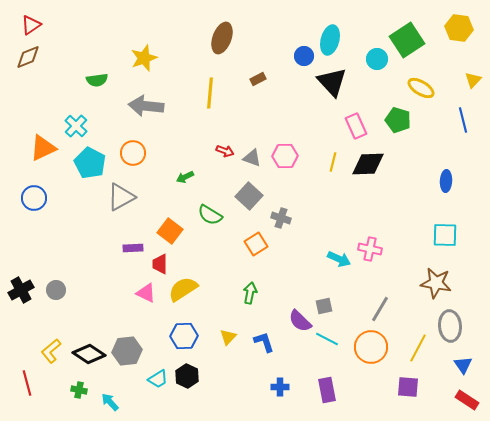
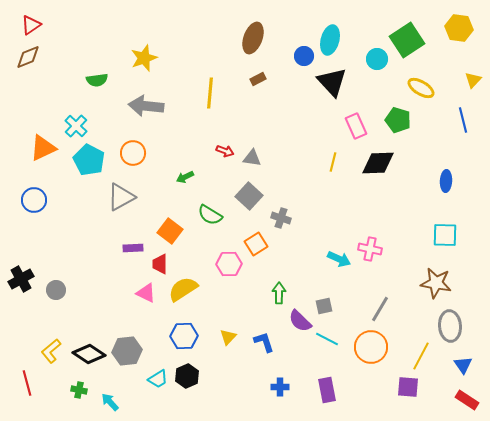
brown ellipse at (222, 38): moved 31 px right
pink hexagon at (285, 156): moved 56 px left, 108 px down
gray triangle at (252, 158): rotated 12 degrees counterclockwise
cyan pentagon at (90, 163): moved 1 px left, 3 px up
black diamond at (368, 164): moved 10 px right, 1 px up
blue circle at (34, 198): moved 2 px down
black cross at (21, 290): moved 11 px up
green arrow at (250, 293): moved 29 px right; rotated 10 degrees counterclockwise
yellow line at (418, 348): moved 3 px right, 8 px down
black hexagon at (187, 376): rotated 10 degrees clockwise
